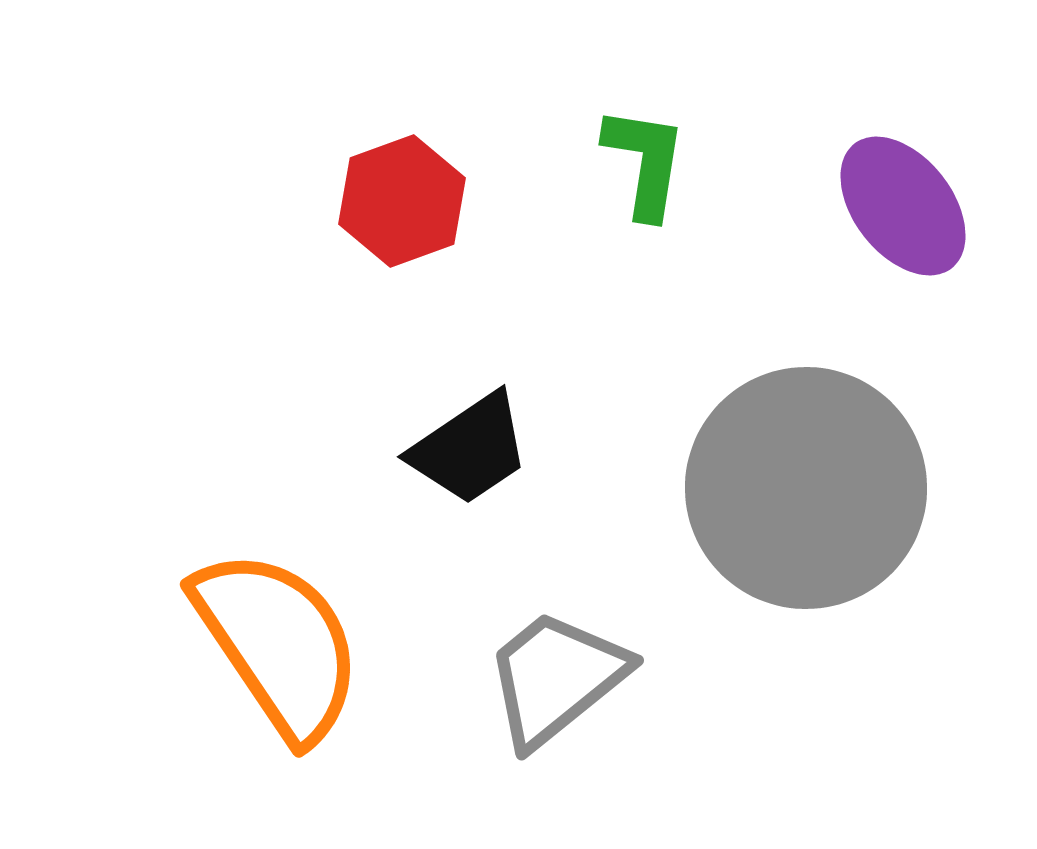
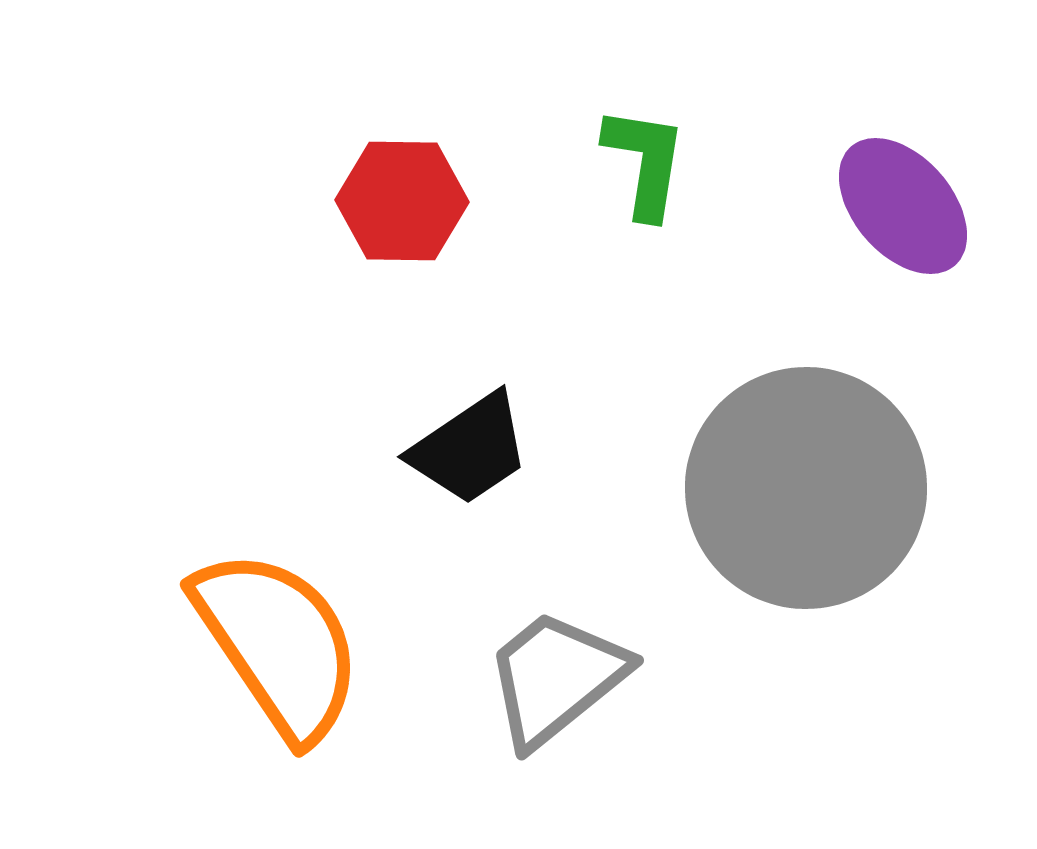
red hexagon: rotated 21 degrees clockwise
purple ellipse: rotated 3 degrees counterclockwise
